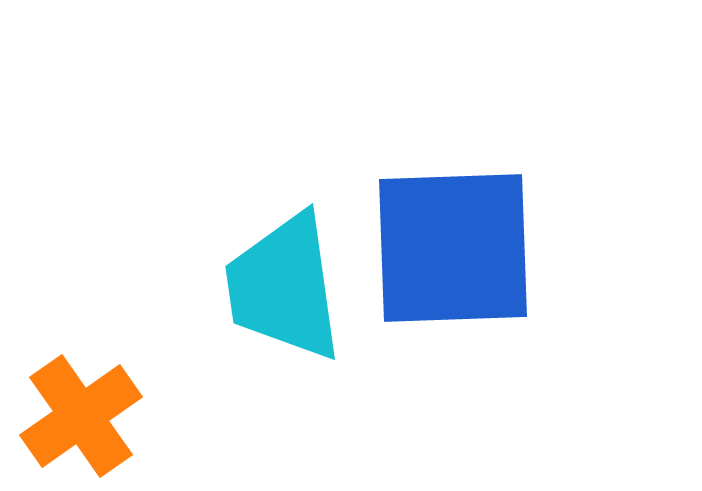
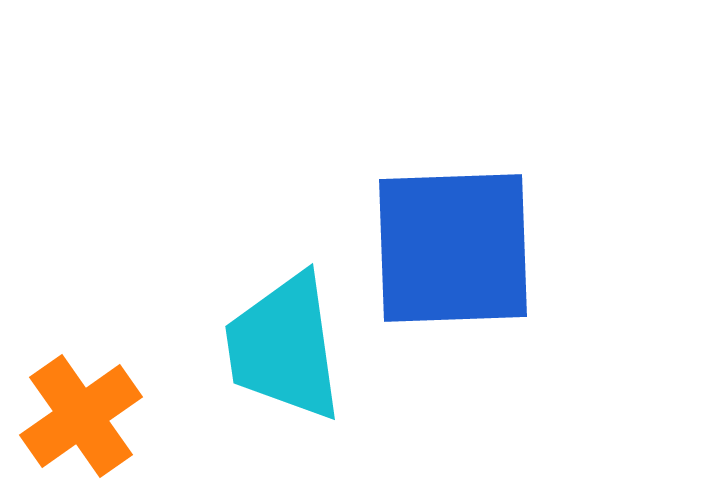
cyan trapezoid: moved 60 px down
